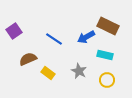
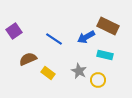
yellow circle: moved 9 px left
